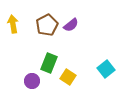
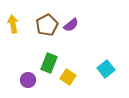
purple circle: moved 4 px left, 1 px up
